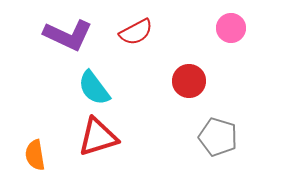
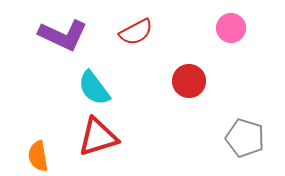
purple L-shape: moved 5 px left
gray pentagon: moved 27 px right, 1 px down
orange semicircle: moved 3 px right, 1 px down
